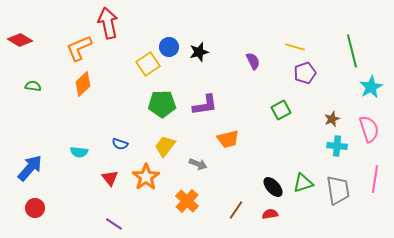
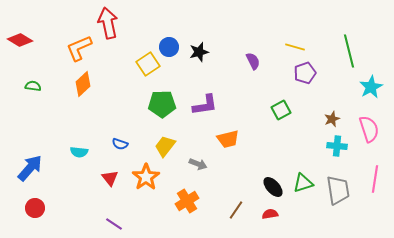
green line: moved 3 px left
orange cross: rotated 15 degrees clockwise
